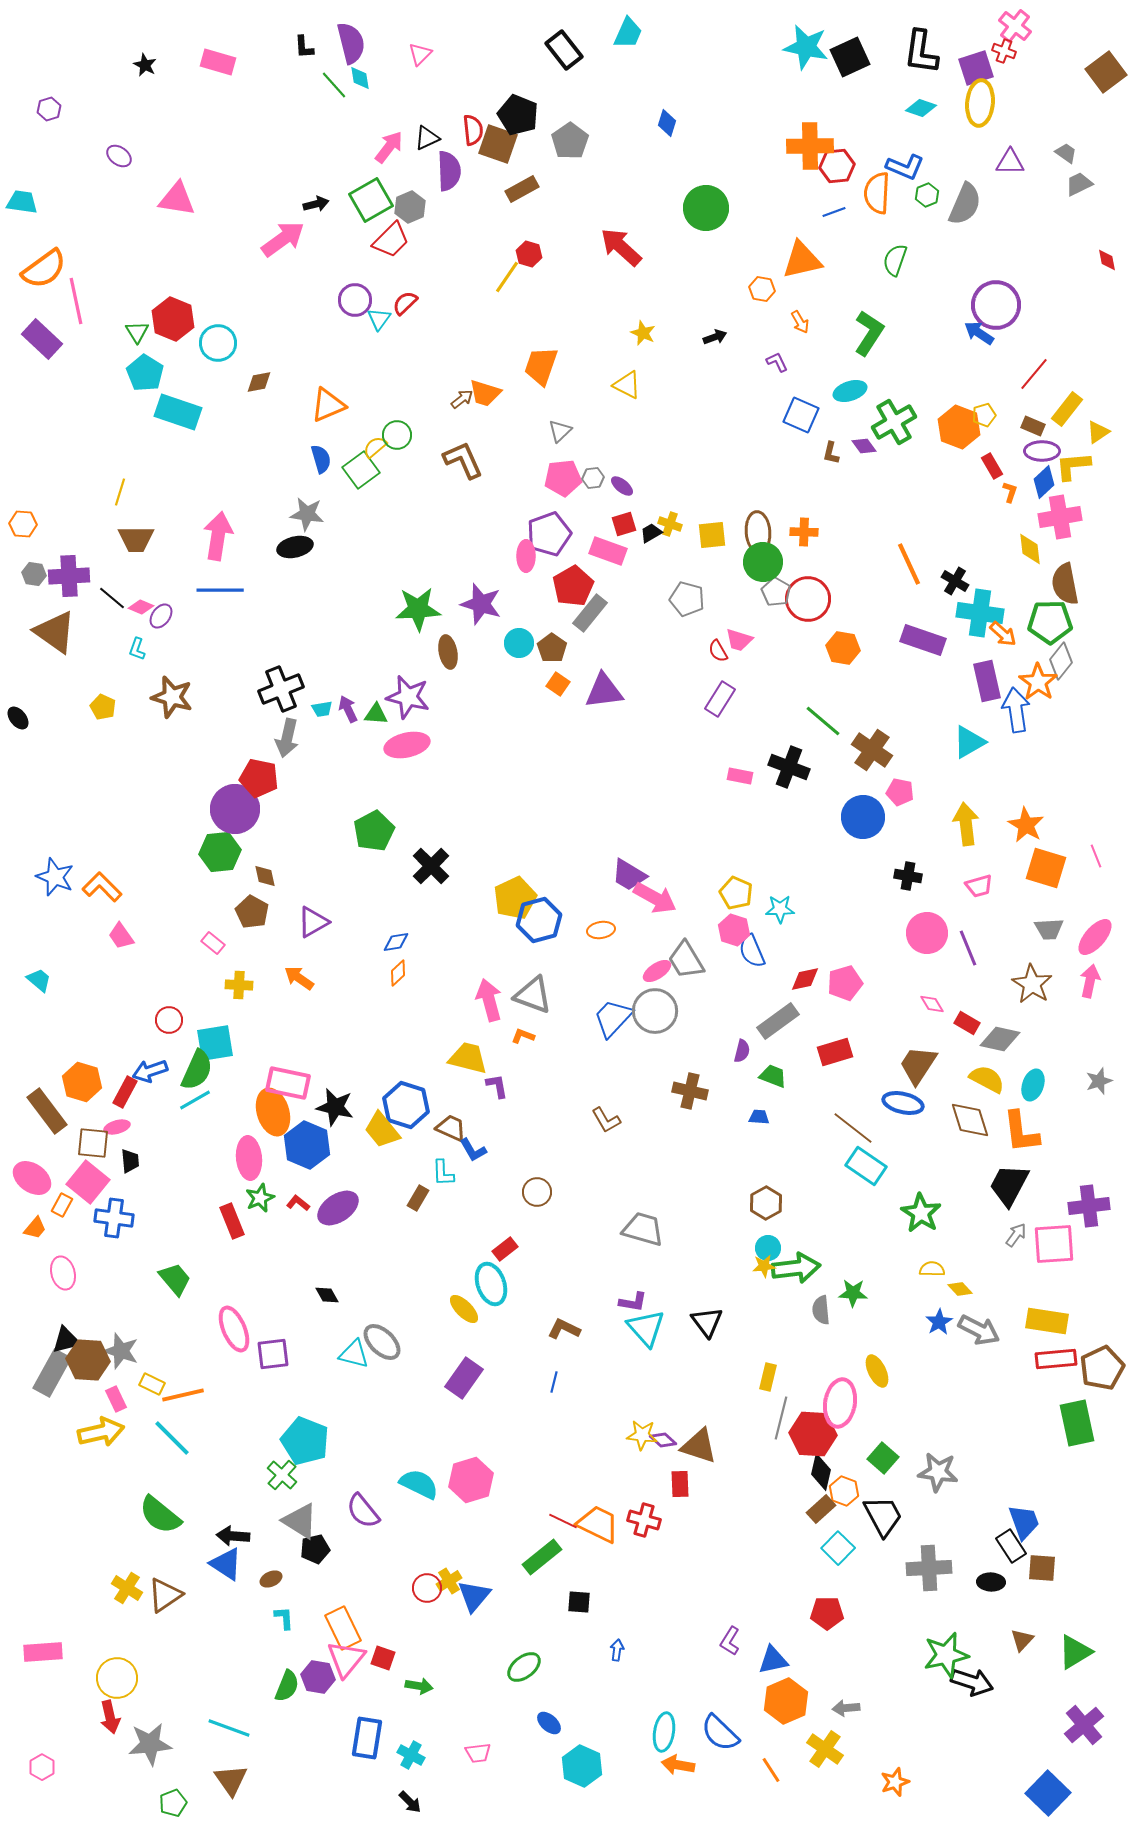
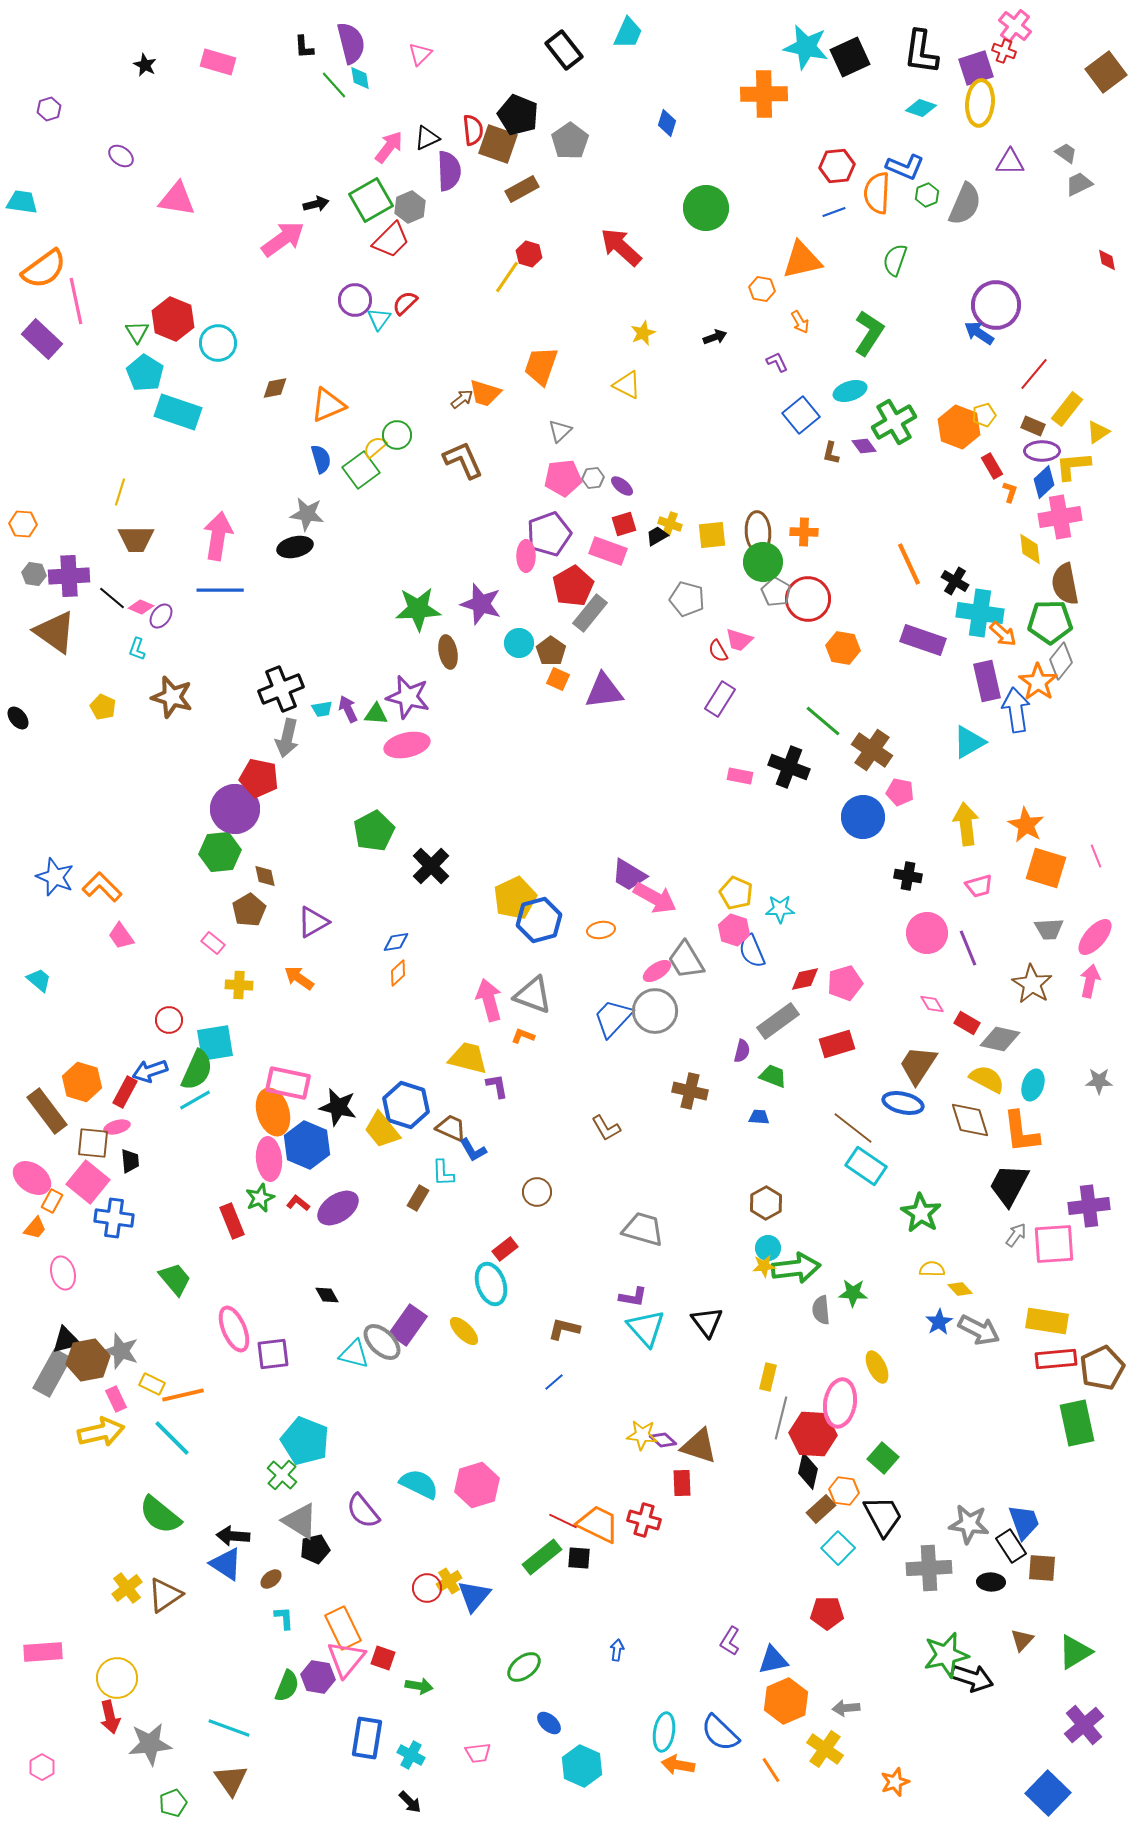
orange cross at (810, 146): moved 46 px left, 52 px up
purple ellipse at (119, 156): moved 2 px right
yellow star at (643, 333): rotated 25 degrees clockwise
brown diamond at (259, 382): moved 16 px right, 6 px down
blue square at (801, 415): rotated 27 degrees clockwise
black trapezoid at (651, 533): moved 6 px right, 3 px down
brown pentagon at (552, 648): moved 1 px left, 3 px down
orange square at (558, 684): moved 5 px up; rotated 10 degrees counterclockwise
brown pentagon at (252, 912): moved 3 px left, 2 px up; rotated 12 degrees clockwise
red rectangle at (835, 1052): moved 2 px right, 8 px up
gray star at (1099, 1081): rotated 20 degrees clockwise
black star at (335, 1107): moved 3 px right
brown L-shape at (606, 1120): moved 8 px down
pink ellipse at (249, 1158): moved 20 px right, 1 px down
orange rectangle at (62, 1205): moved 10 px left, 4 px up
purple L-shape at (633, 1302): moved 5 px up
yellow ellipse at (464, 1309): moved 22 px down
brown L-shape at (564, 1329): rotated 12 degrees counterclockwise
brown hexagon at (88, 1360): rotated 15 degrees counterclockwise
yellow ellipse at (877, 1371): moved 4 px up
purple rectangle at (464, 1378): moved 56 px left, 53 px up
blue line at (554, 1382): rotated 35 degrees clockwise
black diamond at (821, 1472): moved 13 px left, 1 px up
gray star at (938, 1472): moved 31 px right, 52 px down
pink hexagon at (471, 1480): moved 6 px right, 5 px down
red rectangle at (680, 1484): moved 2 px right, 1 px up
orange hexagon at (844, 1491): rotated 12 degrees counterclockwise
brown ellipse at (271, 1579): rotated 15 degrees counterclockwise
yellow cross at (127, 1588): rotated 20 degrees clockwise
black square at (579, 1602): moved 44 px up
black arrow at (972, 1682): moved 4 px up
